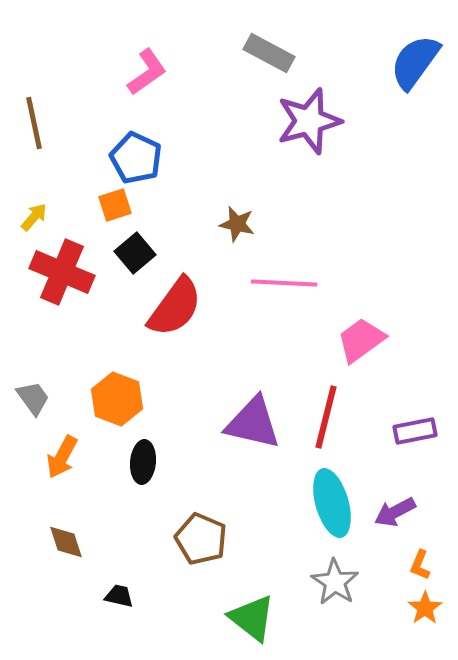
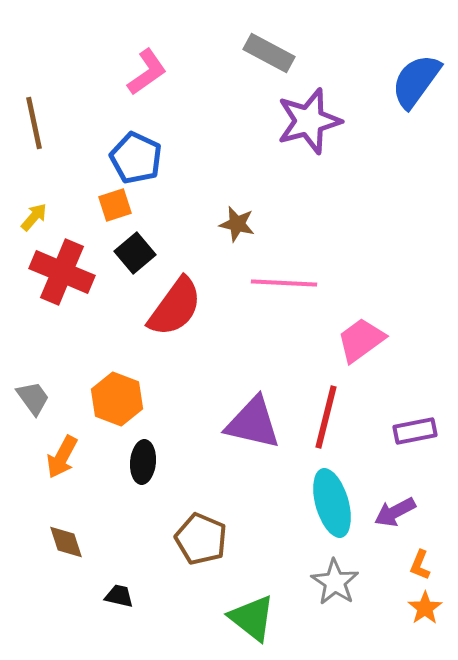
blue semicircle: moved 1 px right, 19 px down
